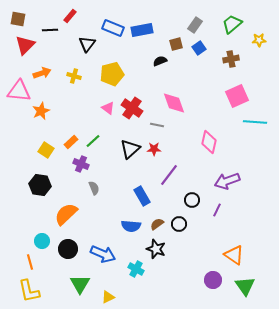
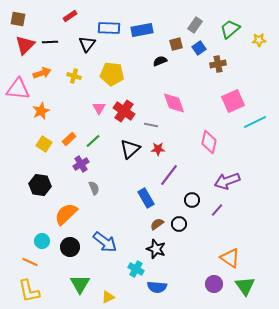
red rectangle at (70, 16): rotated 16 degrees clockwise
green trapezoid at (232, 24): moved 2 px left, 5 px down
blue rectangle at (113, 28): moved 4 px left; rotated 20 degrees counterclockwise
black line at (50, 30): moved 12 px down
brown cross at (231, 59): moved 13 px left, 5 px down
yellow pentagon at (112, 74): rotated 20 degrees clockwise
pink triangle at (19, 91): moved 1 px left, 2 px up
pink square at (237, 96): moved 4 px left, 5 px down
pink triangle at (108, 108): moved 9 px left; rotated 24 degrees clockwise
red cross at (132, 108): moved 8 px left, 3 px down
cyan line at (255, 122): rotated 30 degrees counterclockwise
gray line at (157, 125): moved 6 px left
orange rectangle at (71, 142): moved 2 px left, 3 px up
red star at (154, 149): moved 4 px right
yellow square at (46, 150): moved 2 px left, 6 px up
purple cross at (81, 164): rotated 35 degrees clockwise
blue rectangle at (142, 196): moved 4 px right, 2 px down
purple line at (217, 210): rotated 16 degrees clockwise
blue semicircle at (131, 226): moved 26 px right, 61 px down
black circle at (68, 249): moved 2 px right, 2 px up
blue arrow at (103, 254): moved 2 px right, 12 px up; rotated 15 degrees clockwise
orange triangle at (234, 255): moved 4 px left, 3 px down
orange line at (30, 262): rotated 49 degrees counterclockwise
purple circle at (213, 280): moved 1 px right, 4 px down
